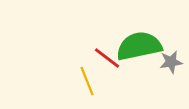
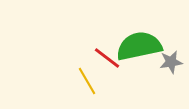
yellow line: rotated 8 degrees counterclockwise
